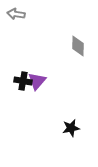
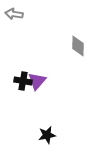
gray arrow: moved 2 px left
black star: moved 24 px left, 7 px down
